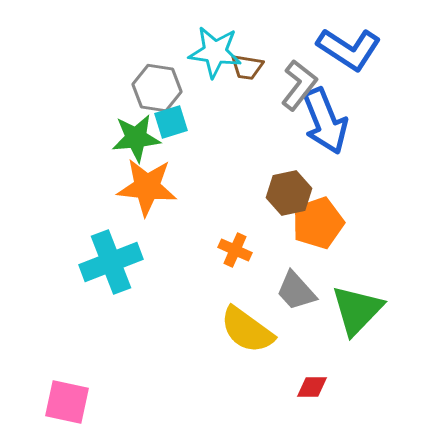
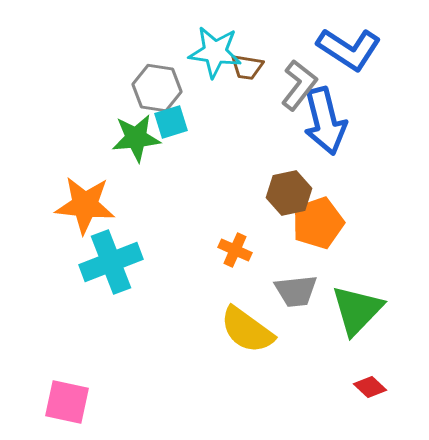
blue arrow: rotated 8 degrees clockwise
orange star: moved 62 px left, 18 px down
gray trapezoid: rotated 54 degrees counterclockwise
red diamond: moved 58 px right; rotated 44 degrees clockwise
